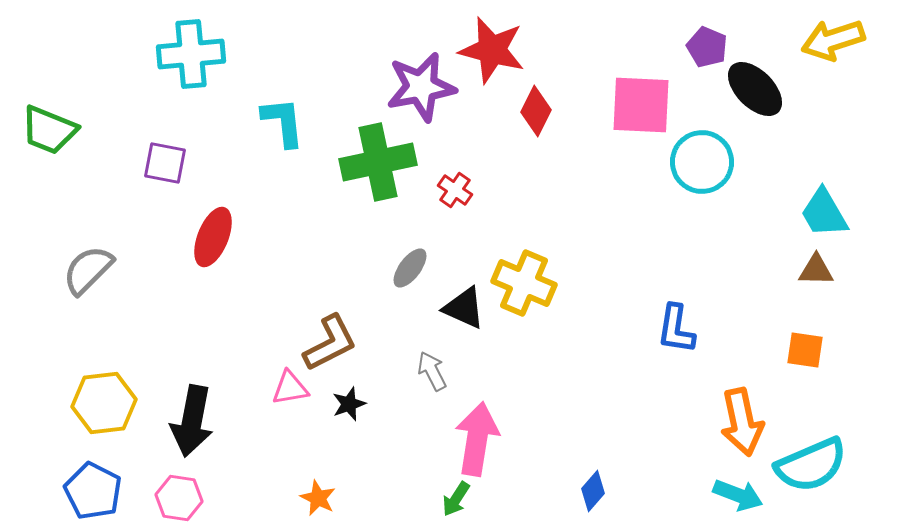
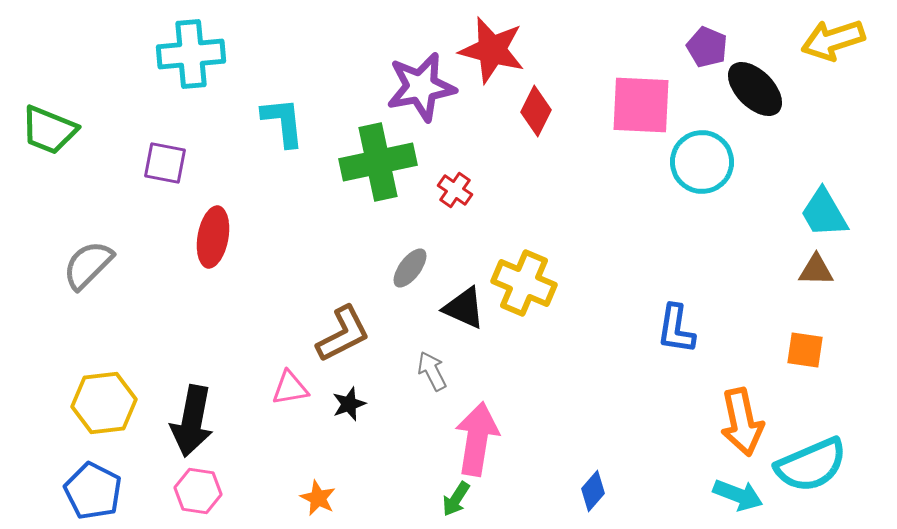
red ellipse: rotated 12 degrees counterclockwise
gray semicircle: moved 5 px up
brown L-shape: moved 13 px right, 9 px up
pink hexagon: moved 19 px right, 7 px up
